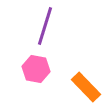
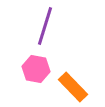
orange rectangle: moved 13 px left
